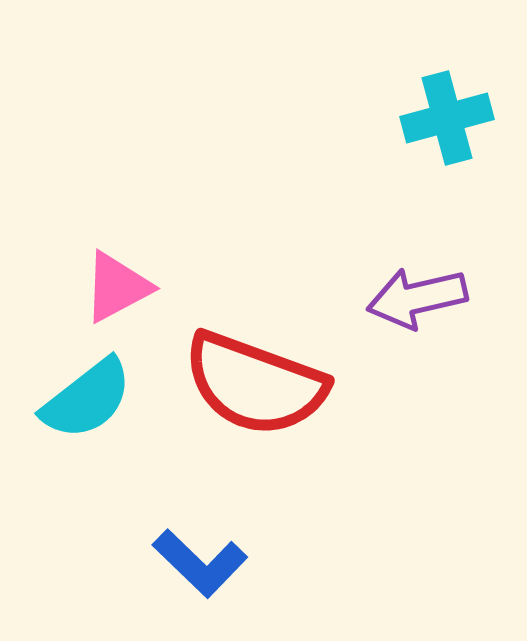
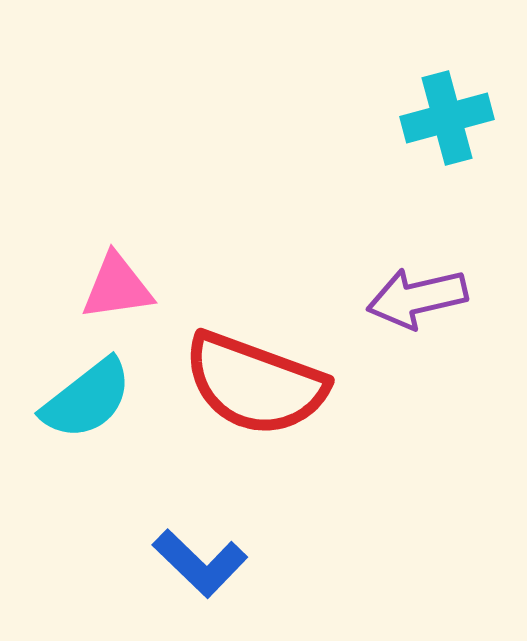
pink triangle: rotated 20 degrees clockwise
